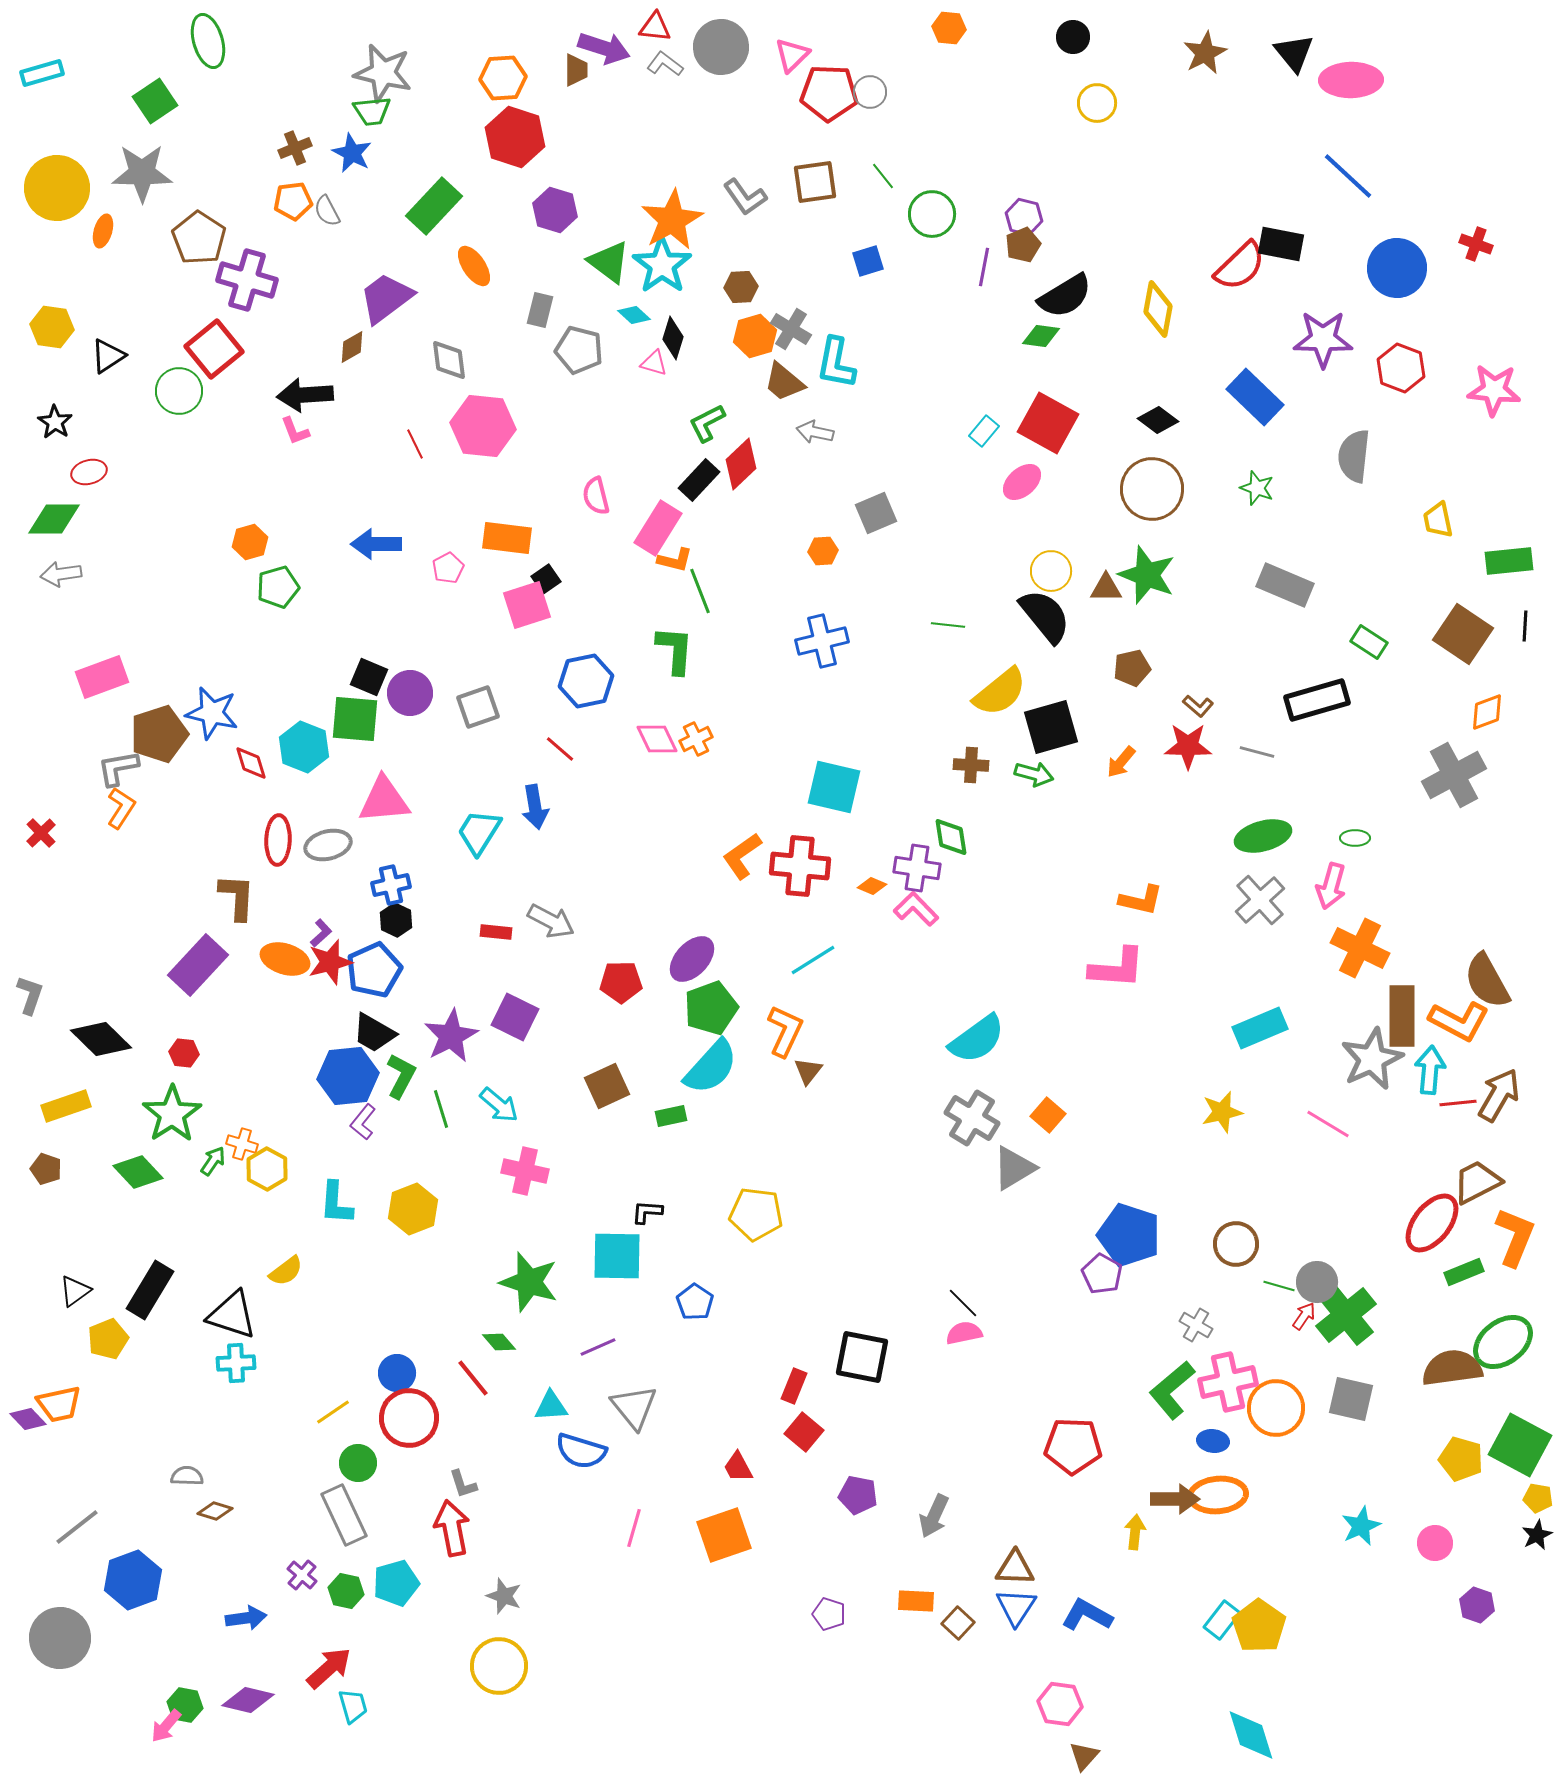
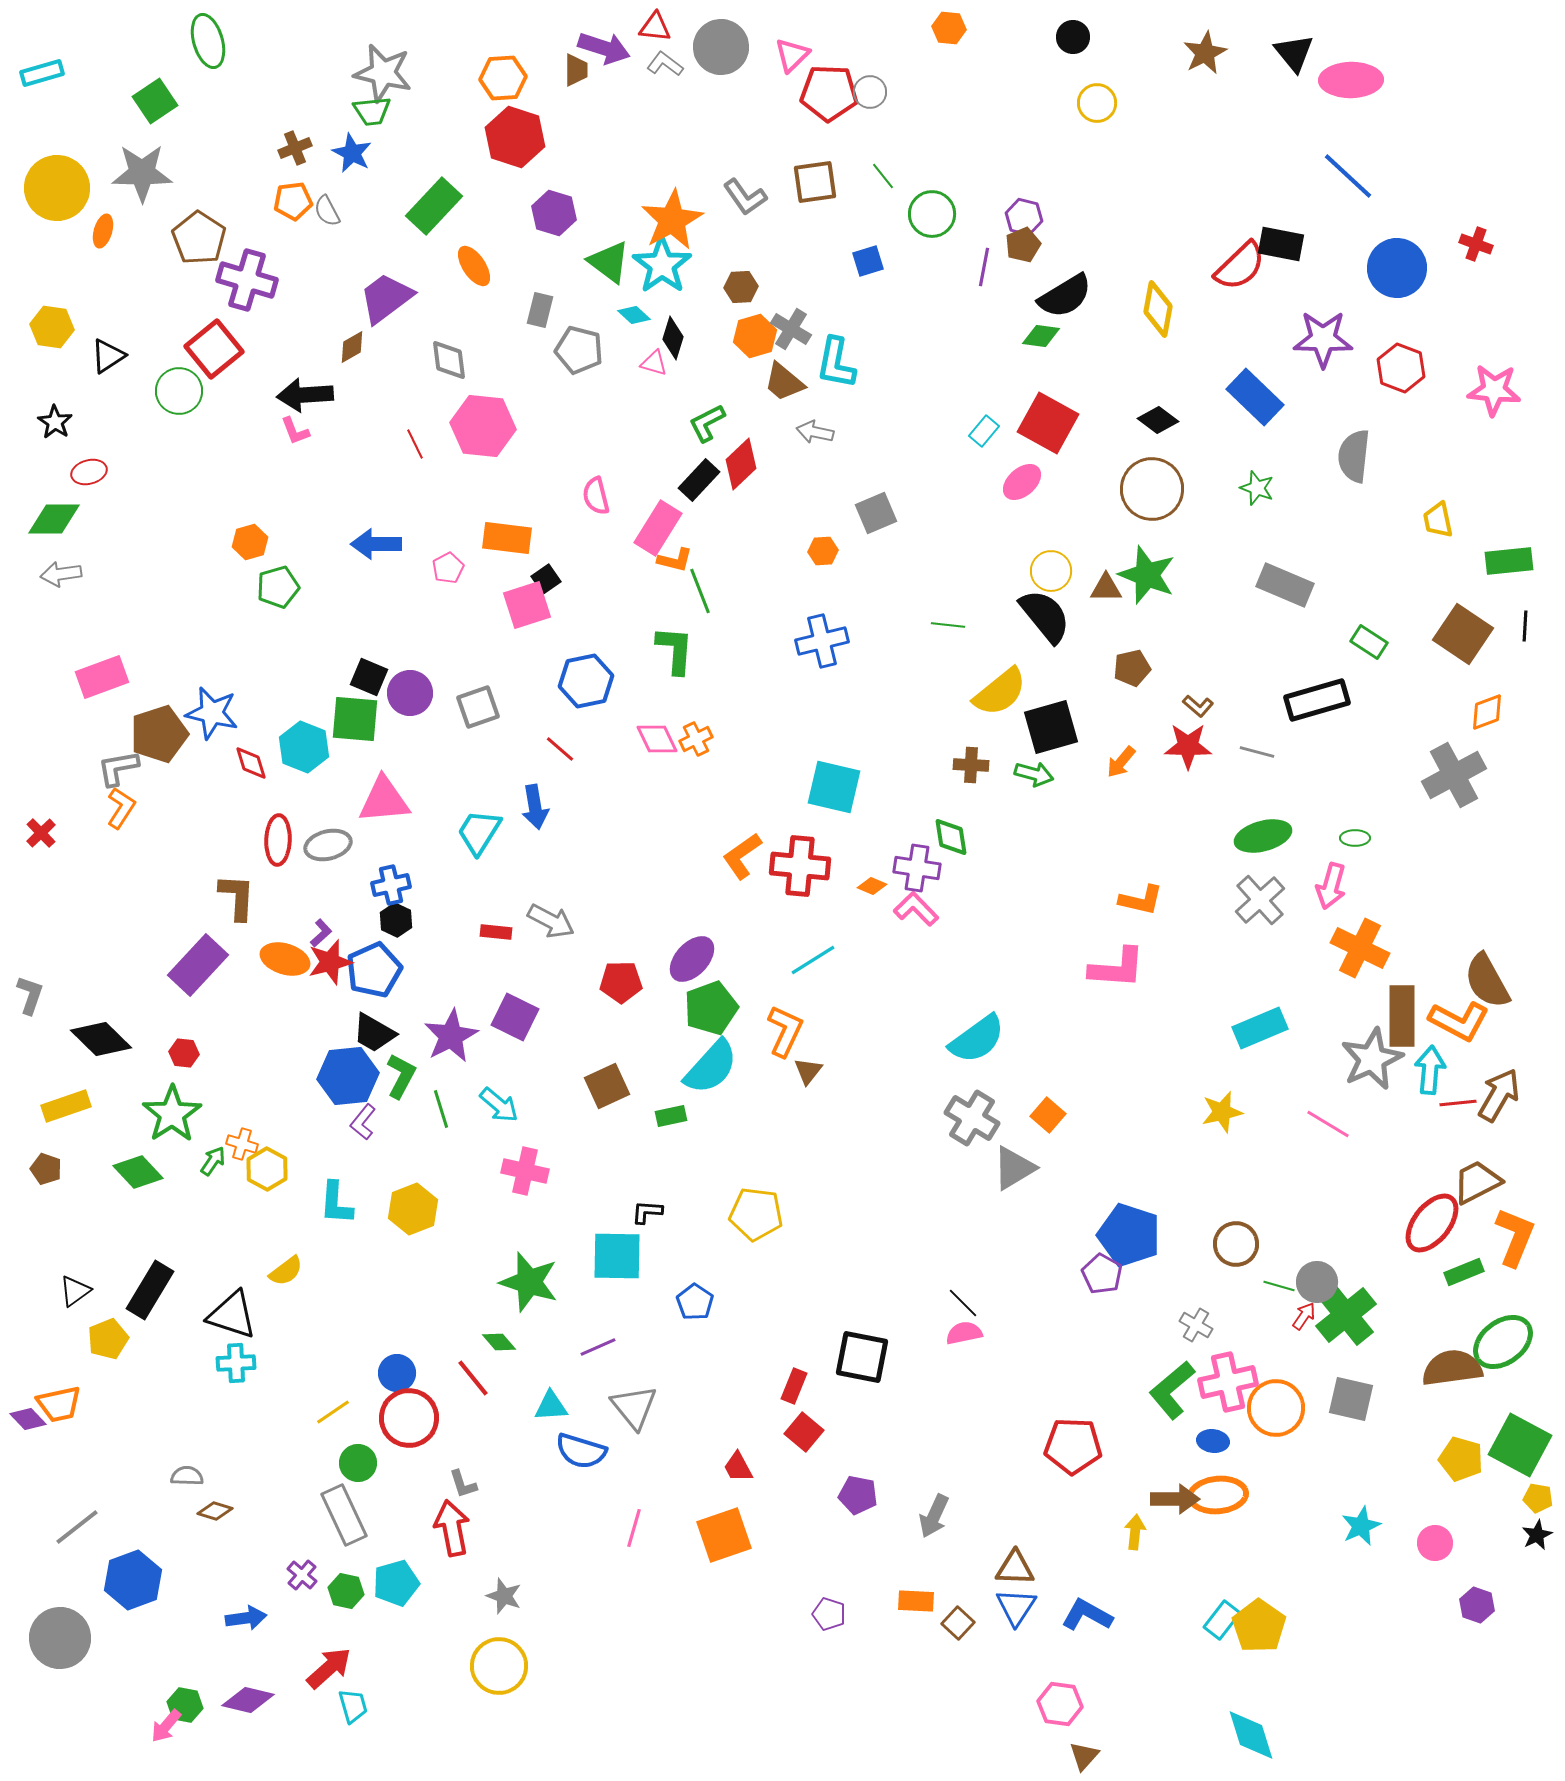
purple hexagon at (555, 210): moved 1 px left, 3 px down
